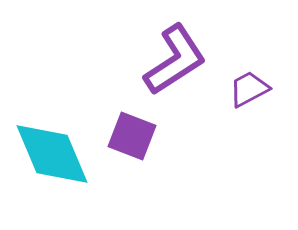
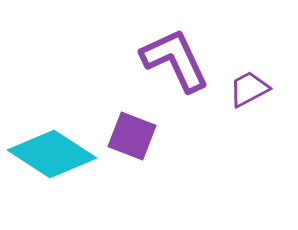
purple L-shape: rotated 82 degrees counterclockwise
cyan diamond: rotated 34 degrees counterclockwise
